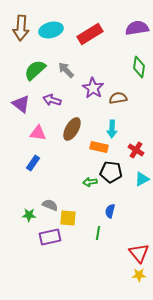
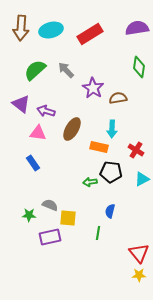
purple arrow: moved 6 px left, 11 px down
blue rectangle: rotated 70 degrees counterclockwise
